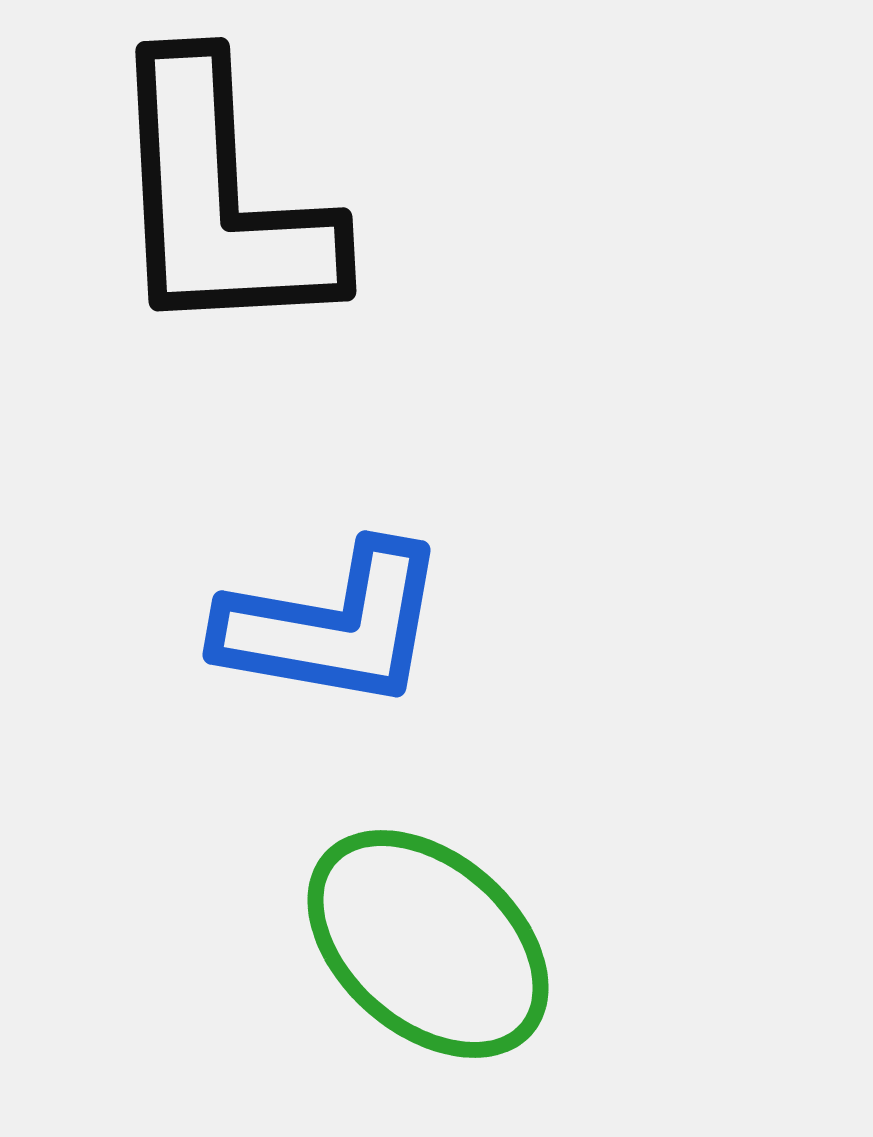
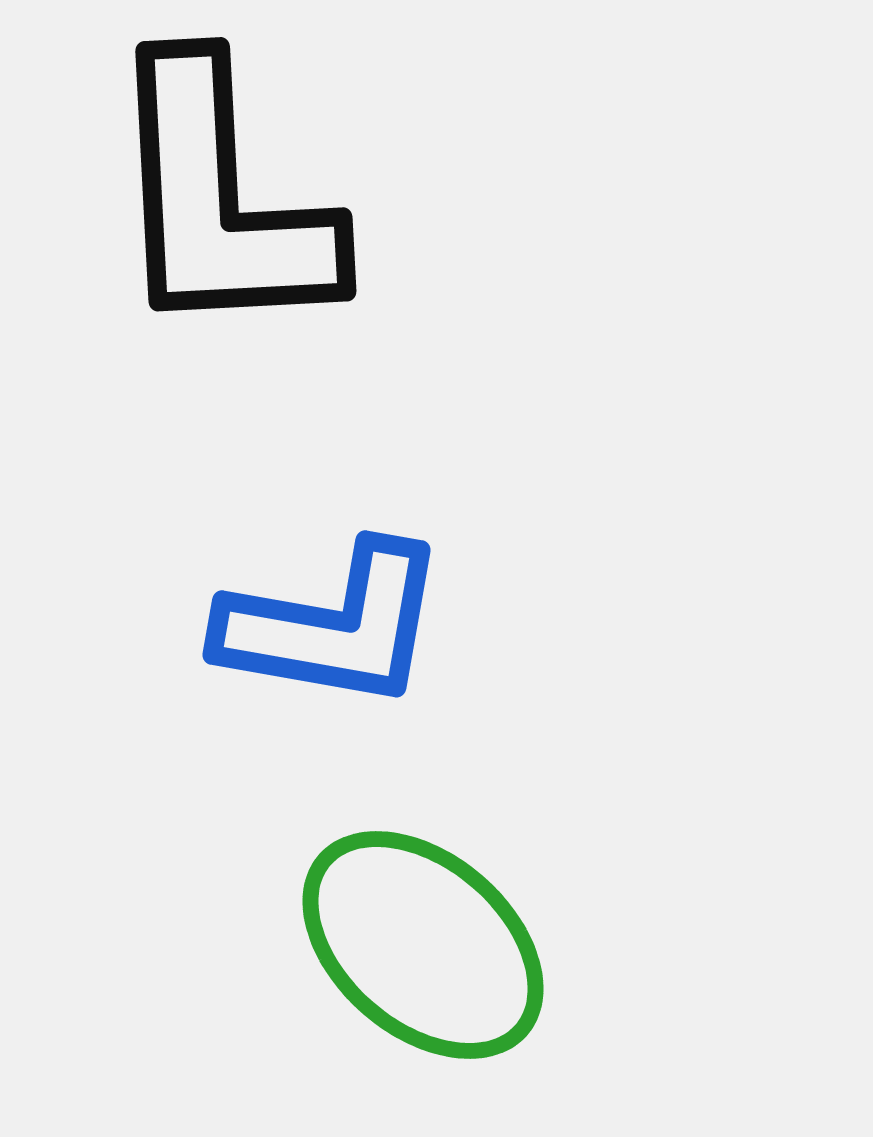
green ellipse: moved 5 px left, 1 px down
